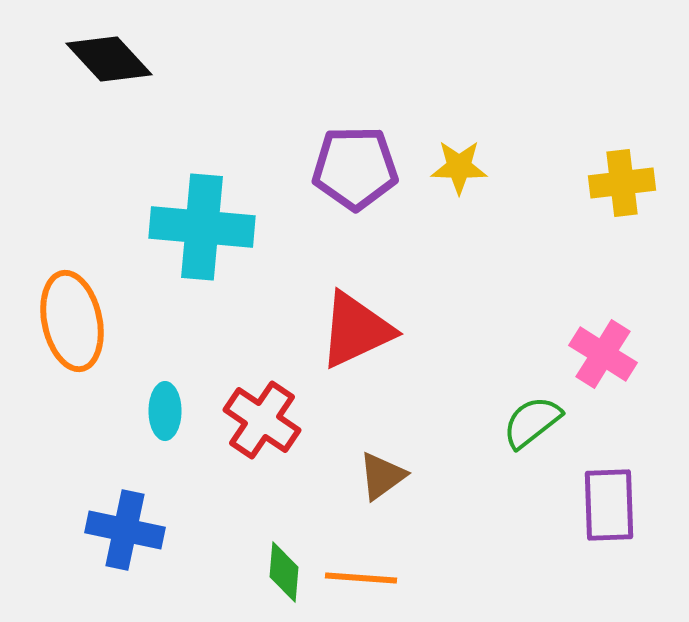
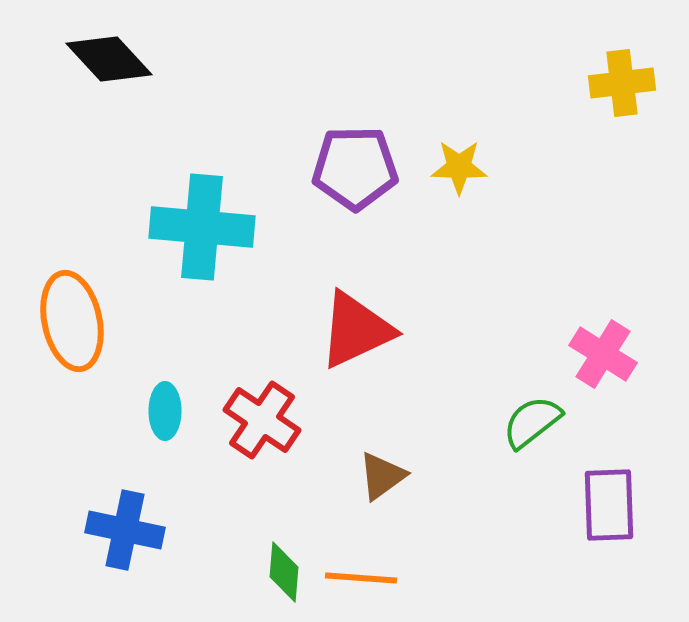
yellow cross: moved 100 px up
